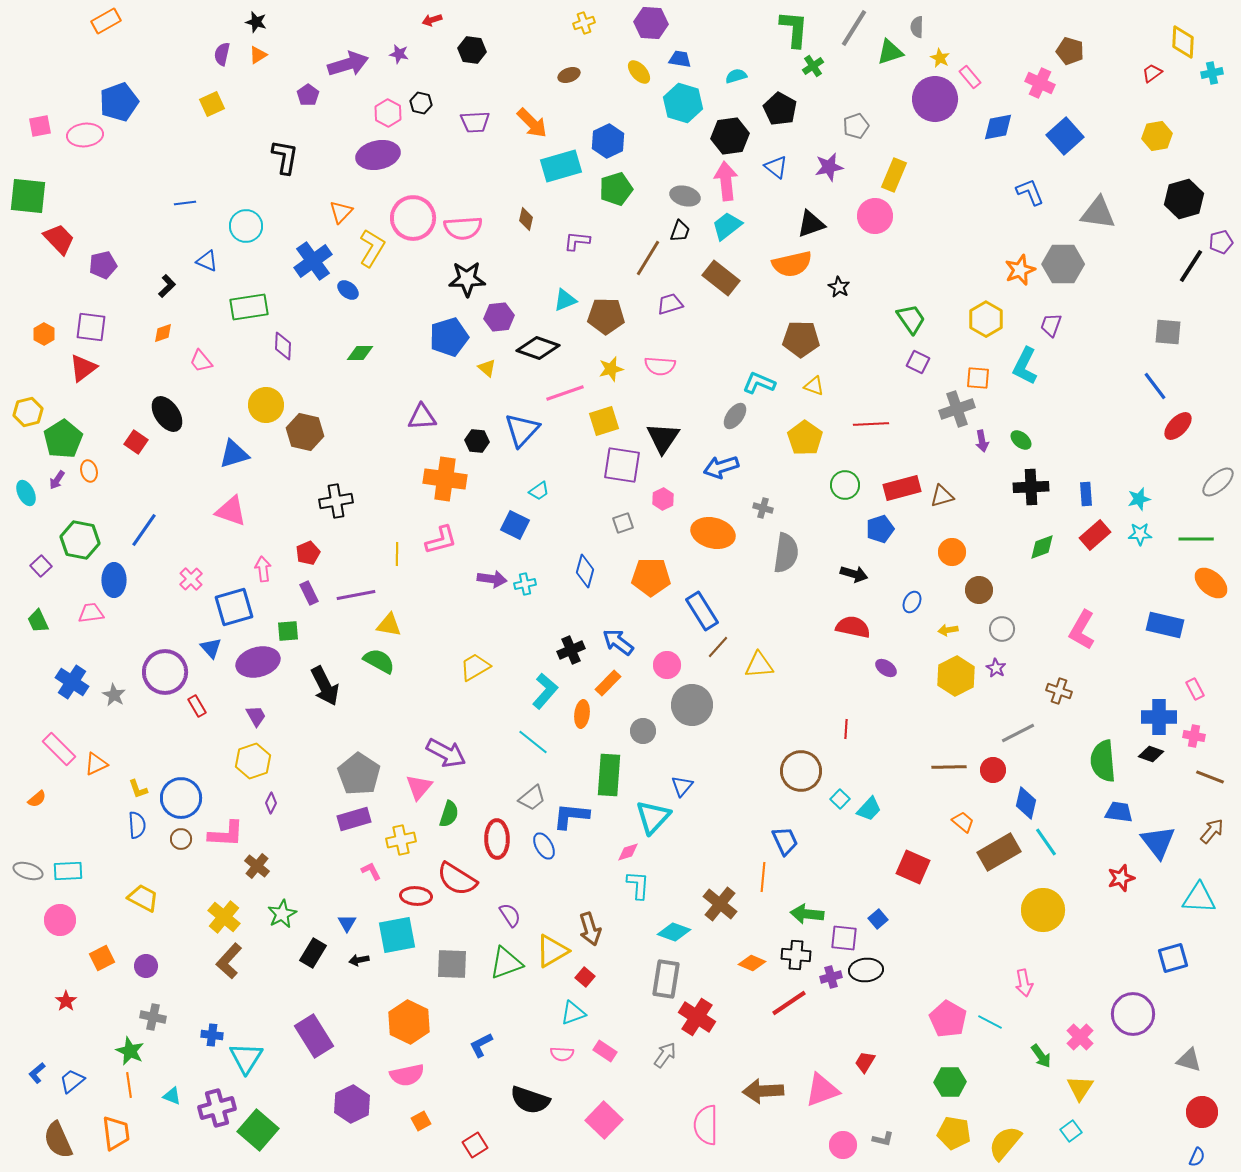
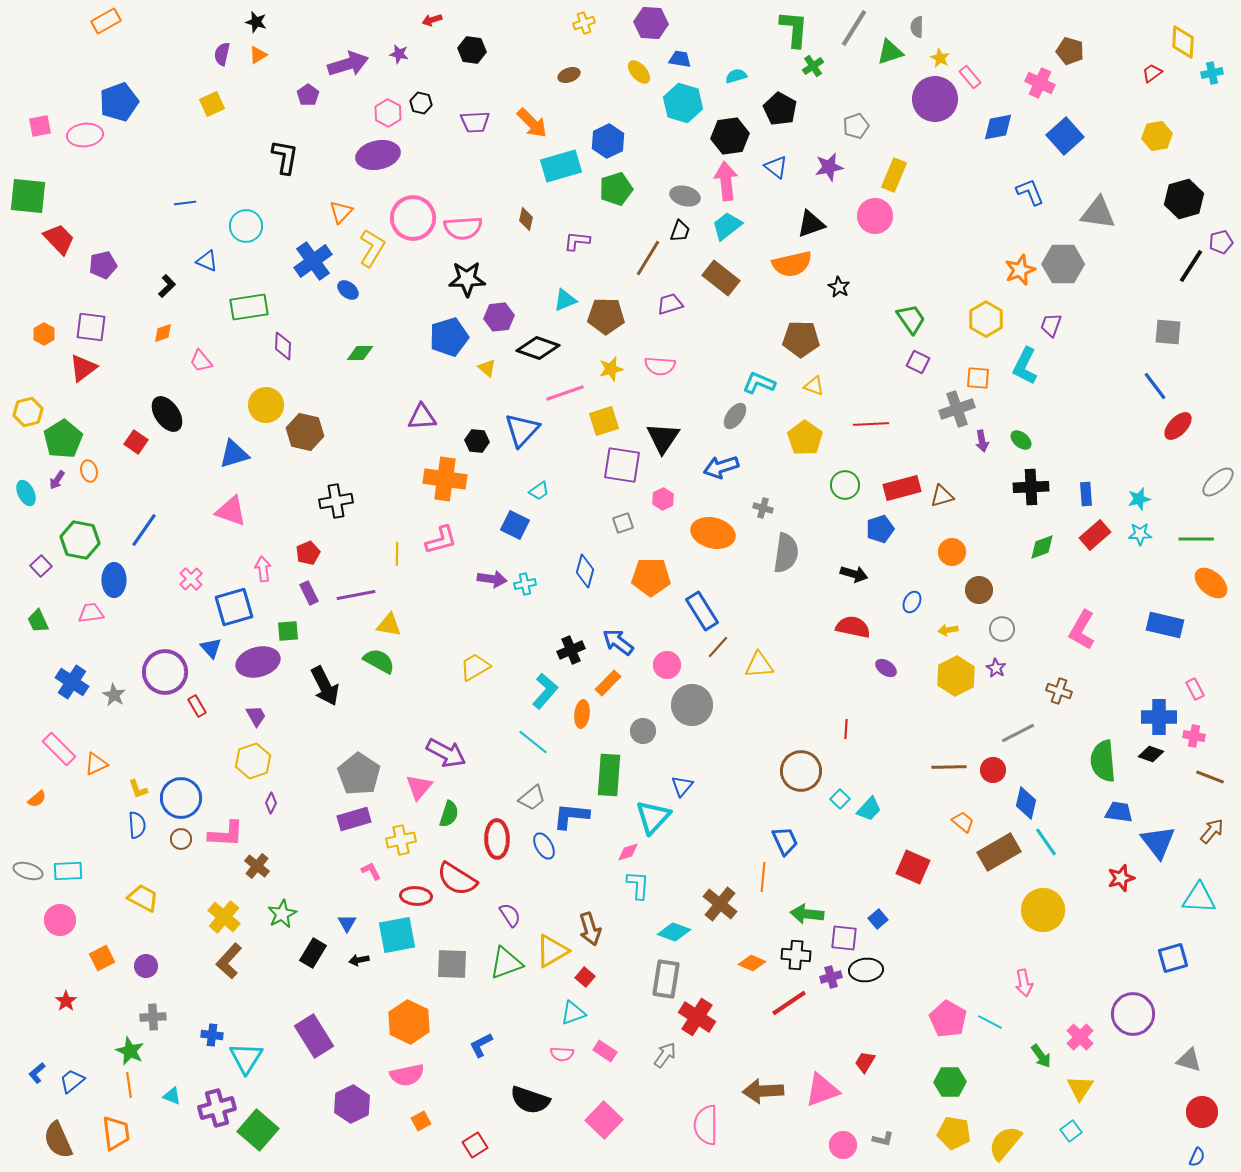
gray cross at (153, 1017): rotated 15 degrees counterclockwise
